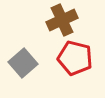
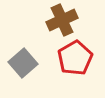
red pentagon: rotated 28 degrees clockwise
